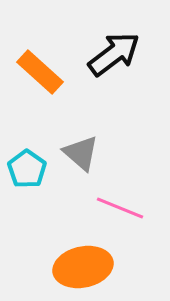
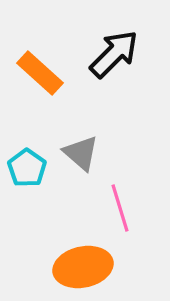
black arrow: rotated 8 degrees counterclockwise
orange rectangle: moved 1 px down
cyan pentagon: moved 1 px up
pink line: rotated 51 degrees clockwise
